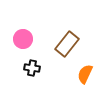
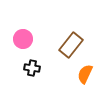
brown rectangle: moved 4 px right, 1 px down
